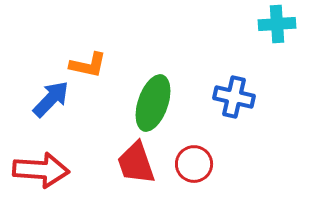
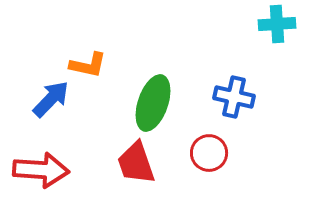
red circle: moved 15 px right, 11 px up
